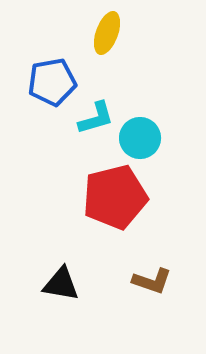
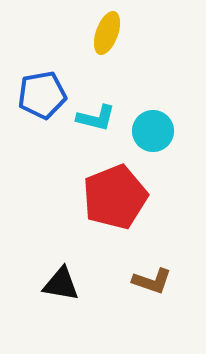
blue pentagon: moved 10 px left, 13 px down
cyan L-shape: rotated 30 degrees clockwise
cyan circle: moved 13 px right, 7 px up
red pentagon: rotated 8 degrees counterclockwise
